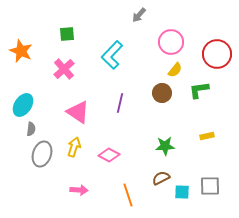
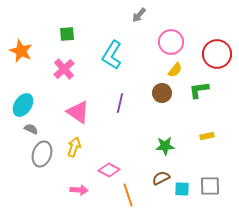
cyan L-shape: rotated 12 degrees counterclockwise
gray semicircle: rotated 72 degrees counterclockwise
pink diamond: moved 15 px down
cyan square: moved 3 px up
